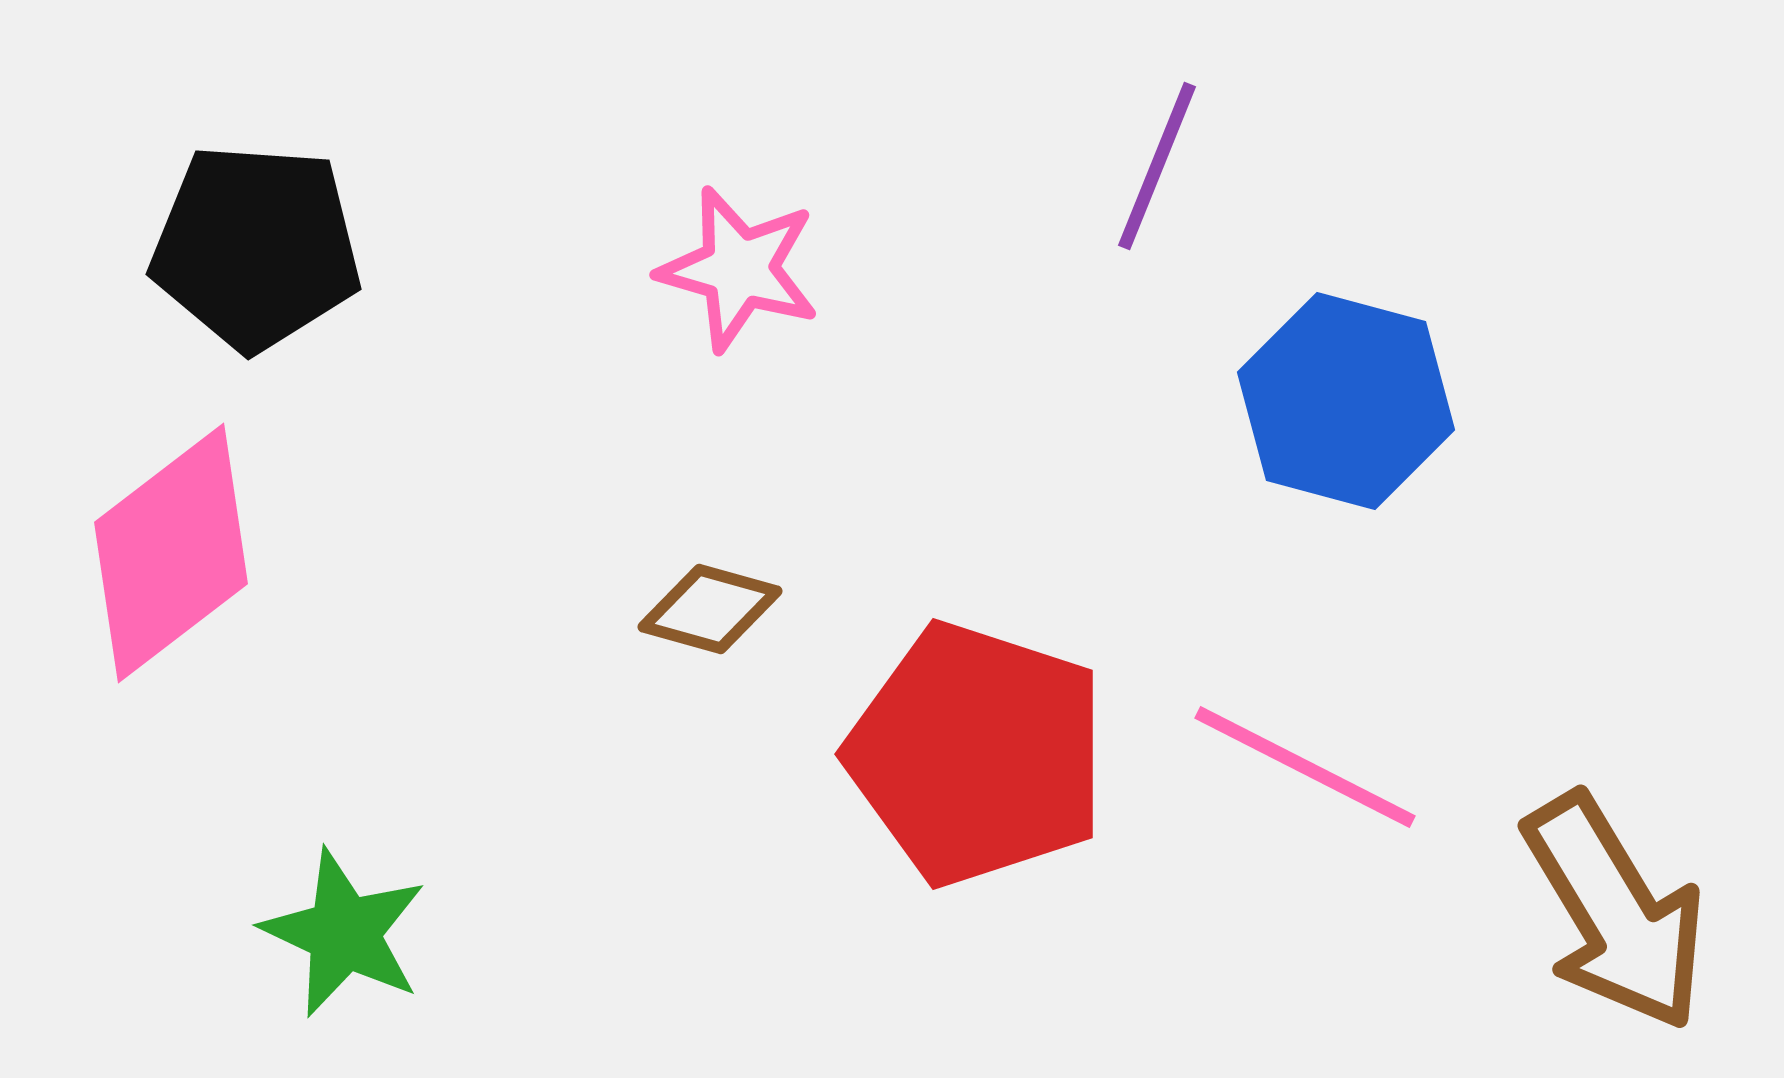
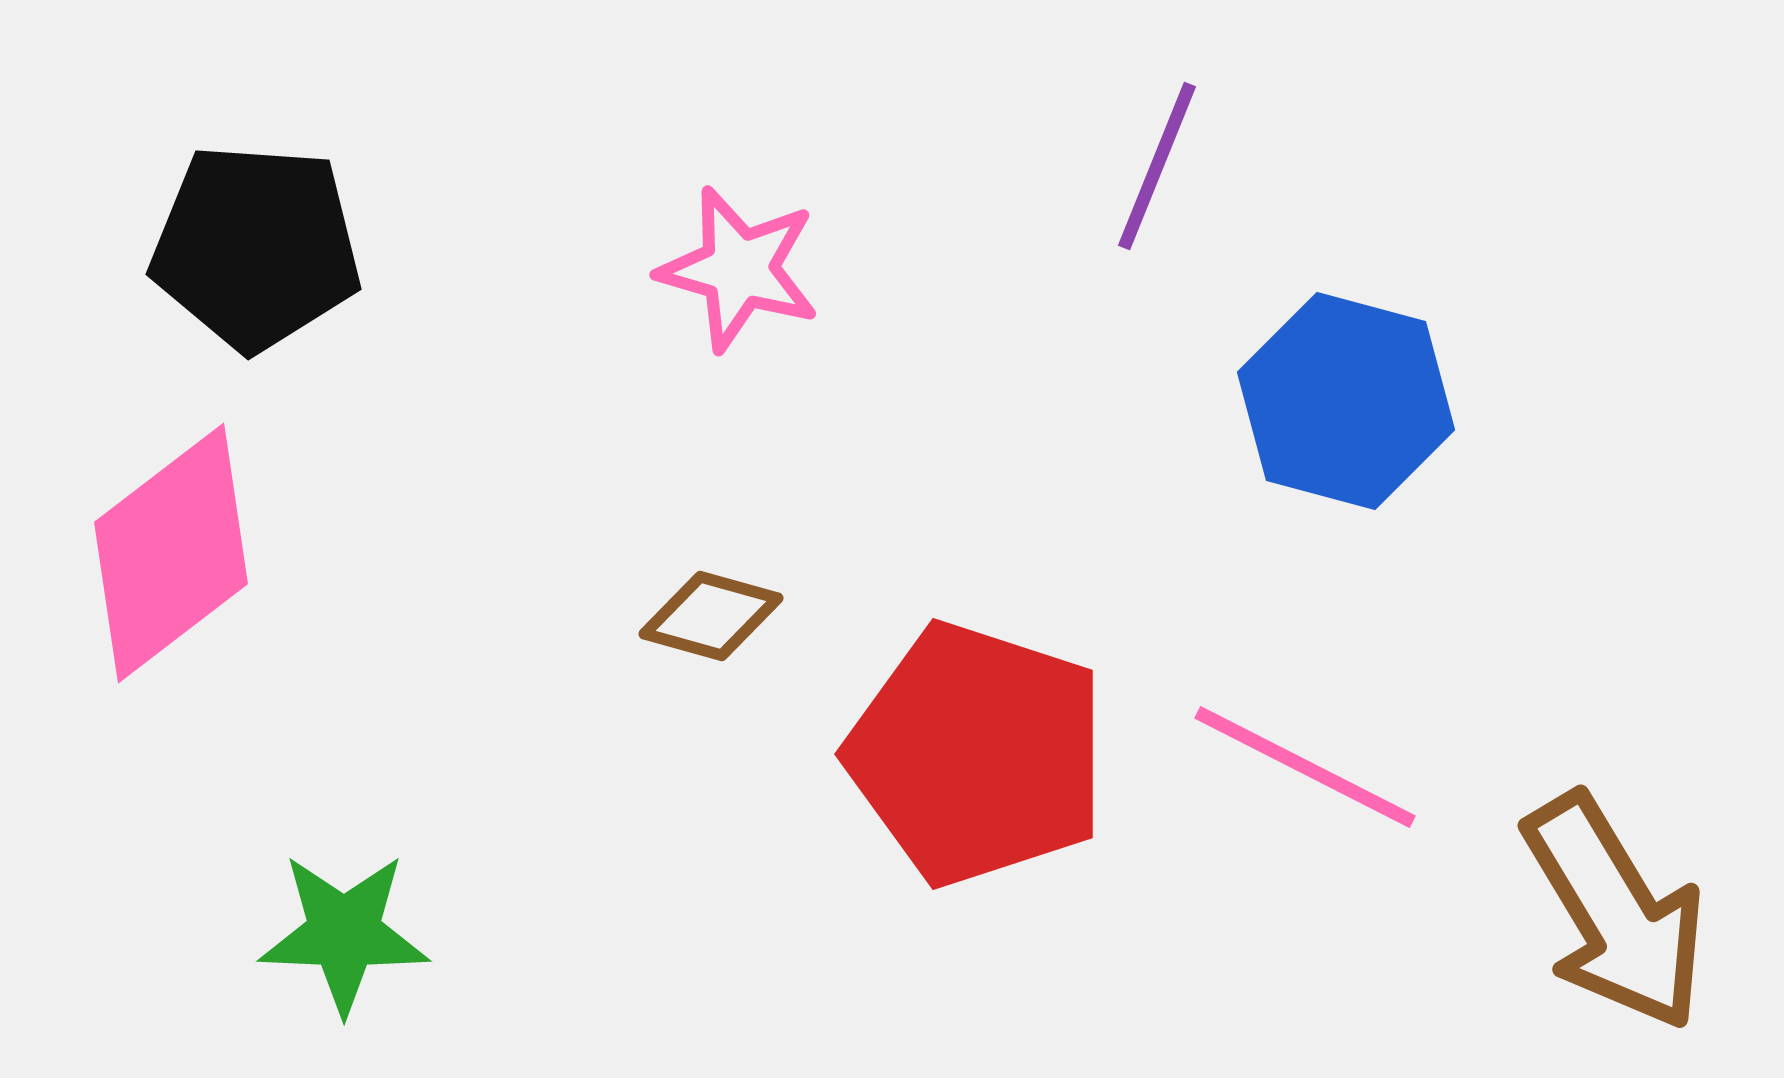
brown diamond: moved 1 px right, 7 px down
green star: rotated 23 degrees counterclockwise
